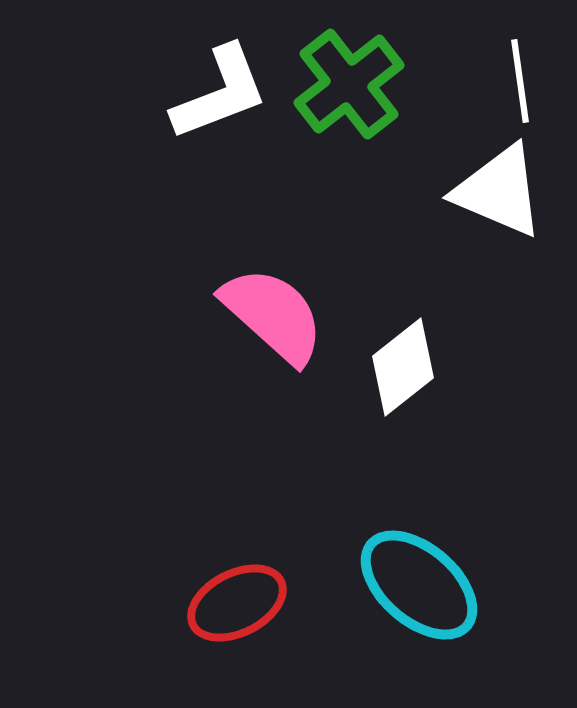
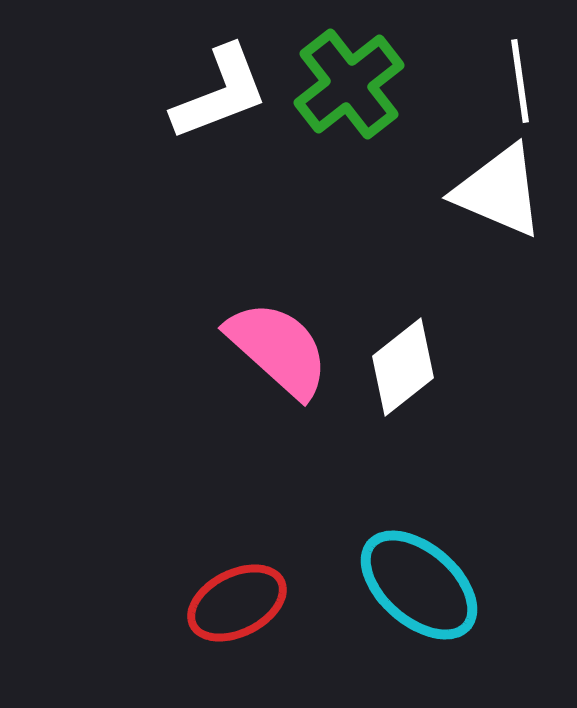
pink semicircle: moved 5 px right, 34 px down
